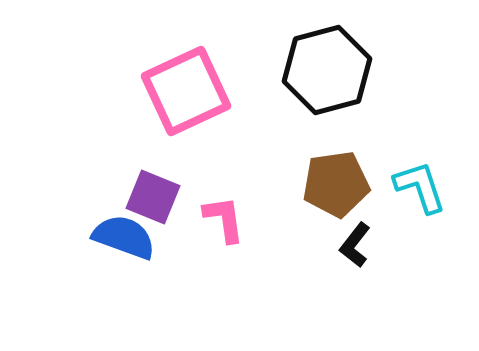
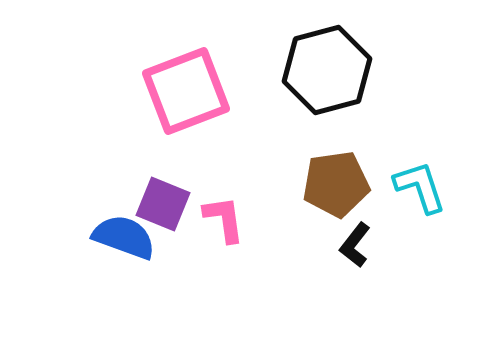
pink square: rotated 4 degrees clockwise
purple square: moved 10 px right, 7 px down
